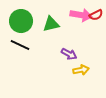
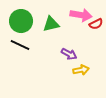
red semicircle: moved 9 px down
